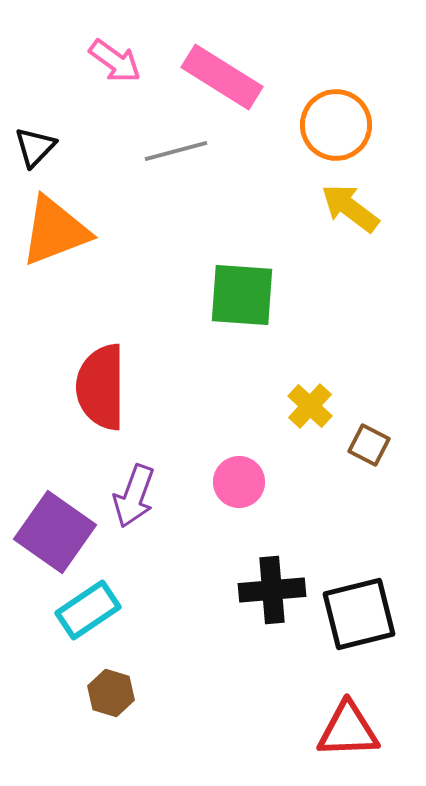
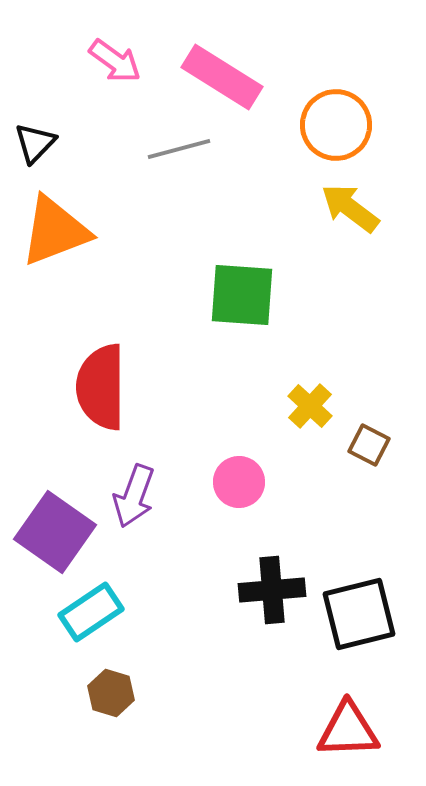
black triangle: moved 4 px up
gray line: moved 3 px right, 2 px up
cyan rectangle: moved 3 px right, 2 px down
